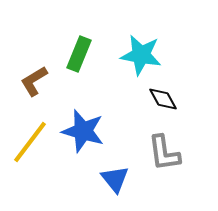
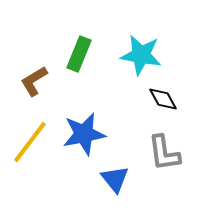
blue star: moved 1 px right, 3 px down; rotated 27 degrees counterclockwise
